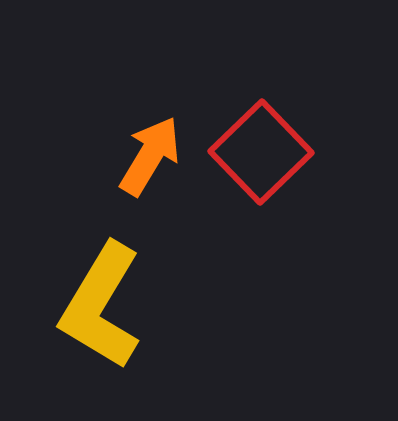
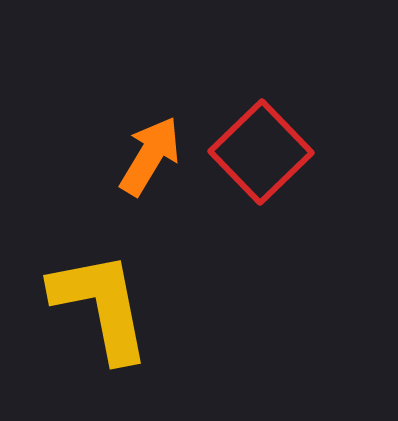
yellow L-shape: rotated 138 degrees clockwise
